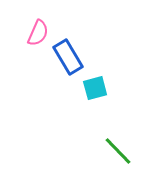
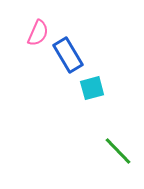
blue rectangle: moved 2 px up
cyan square: moved 3 px left
